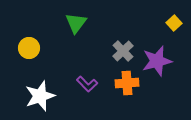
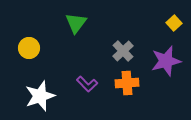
purple star: moved 9 px right
